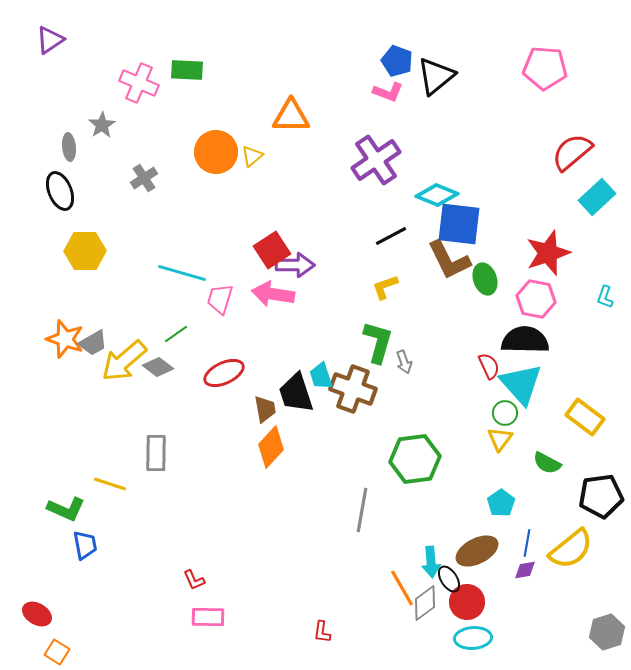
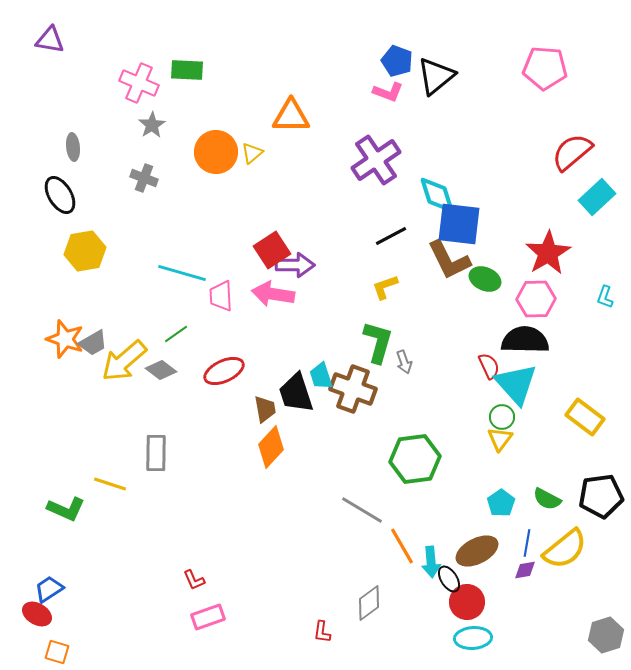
purple triangle at (50, 40): rotated 44 degrees clockwise
gray star at (102, 125): moved 50 px right
gray ellipse at (69, 147): moved 4 px right
yellow triangle at (252, 156): moved 3 px up
gray cross at (144, 178): rotated 36 degrees counterclockwise
black ellipse at (60, 191): moved 4 px down; rotated 9 degrees counterclockwise
cyan diamond at (437, 195): rotated 51 degrees clockwise
yellow hexagon at (85, 251): rotated 9 degrees counterclockwise
red star at (548, 253): rotated 12 degrees counterclockwise
green ellipse at (485, 279): rotated 48 degrees counterclockwise
pink trapezoid at (220, 299): moved 1 px right, 3 px up; rotated 20 degrees counterclockwise
pink hexagon at (536, 299): rotated 12 degrees counterclockwise
gray diamond at (158, 367): moved 3 px right, 3 px down
red ellipse at (224, 373): moved 2 px up
cyan triangle at (521, 384): moved 5 px left
green circle at (505, 413): moved 3 px left, 4 px down
green semicircle at (547, 463): moved 36 px down
gray line at (362, 510): rotated 69 degrees counterclockwise
blue trapezoid at (85, 545): moved 36 px left, 44 px down; rotated 112 degrees counterclockwise
yellow semicircle at (571, 549): moved 6 px left
orange line at (402, 588): moved 42 px up
gray diamond at (425, 603): moved 56 px left
pink rectangle at (208, 617): rotated 20 degrees counterclockwise
gray hexagon at (607, 632): moved 1 px left, 3 px down
orange square at (57, 652): rotated 15 degrees counterclockwise
